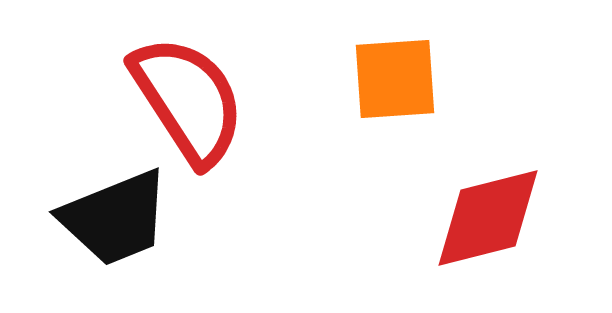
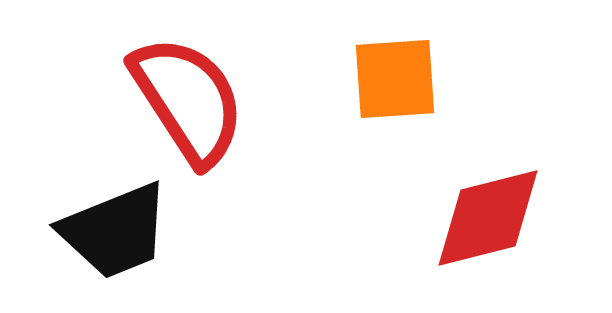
black trapezoid: moved 13 px down
